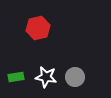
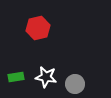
gray circle: moved 7 px down
